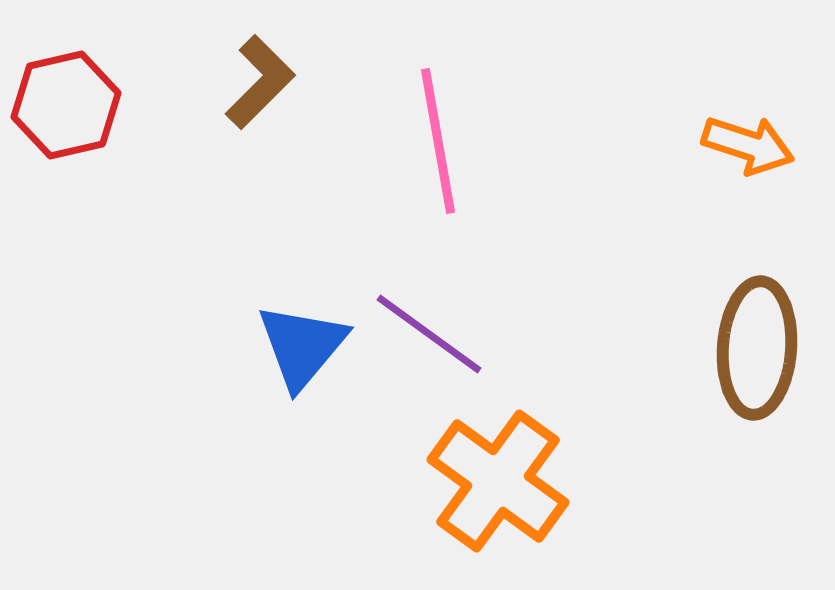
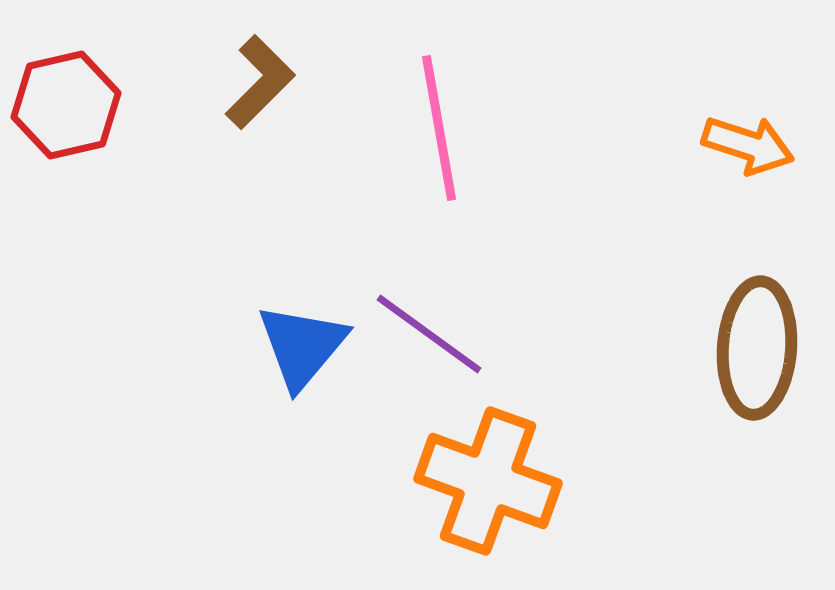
pink line: moved 1 px right, 13 px up
orange cross: moved 10 px left; rotated 16 degrees counterclockwise
